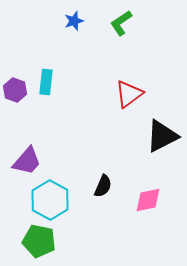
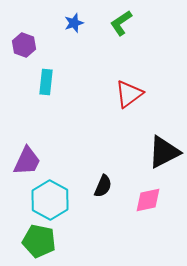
blue star: moved 2 px down
purple hexagon: moved 9 px right, 45 px up
black triangle: moved 2 px right, 16 px down
purple trapezoid: rotated 16 degrees counterclockwise
